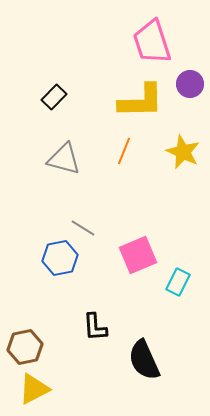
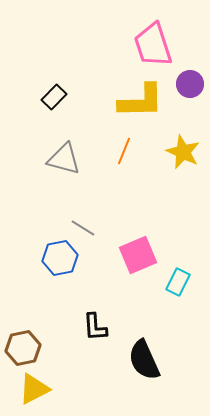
pink trapezoid: moved 1 px right, 3 px down
brown hexagon: moved 2 px left, 1 px down
